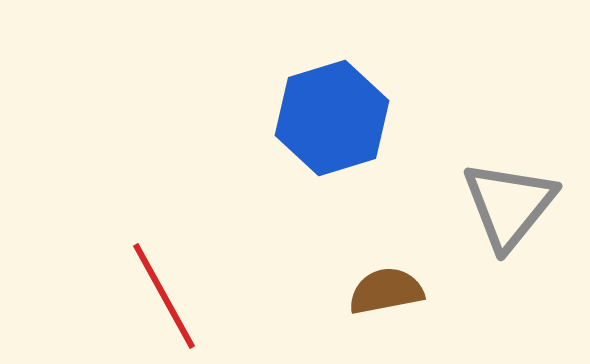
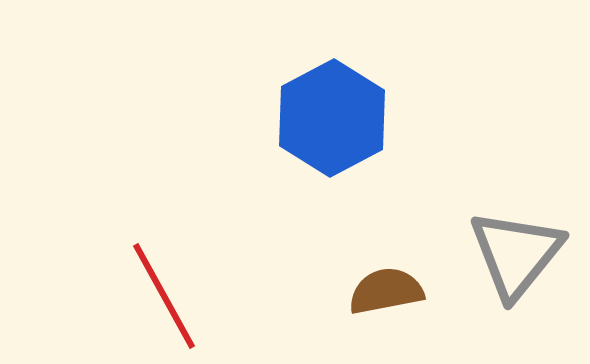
blue hexagon: rotated 11 degrees counterclockwise
gray triangle: moved 7 px right, 49 px down
